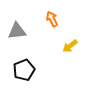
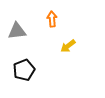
orange arrow: rotated 21 degrees clockwise
yellow arrow: moved 2 px left
